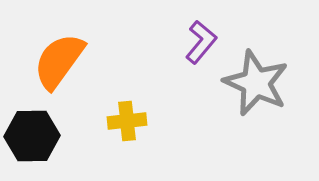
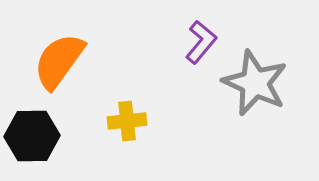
gray star: moved 1 px left
